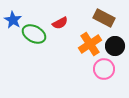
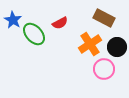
green ellipse: rotated 20 degrees clockwise
black circle: moved 2 px right, 1 px down
